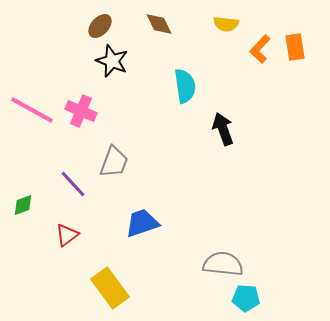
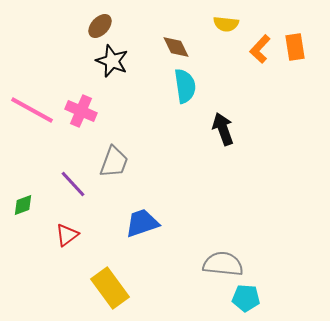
brown diamond: moved 17 px right, 23 px down
